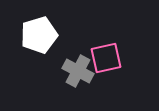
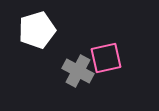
white pentagon: moved 2 px left, 5 px up
